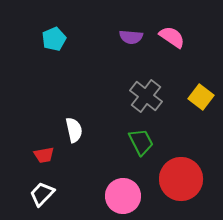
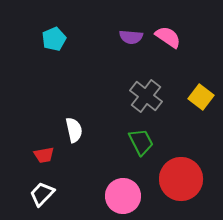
pink semicircle: moved 4 px left
